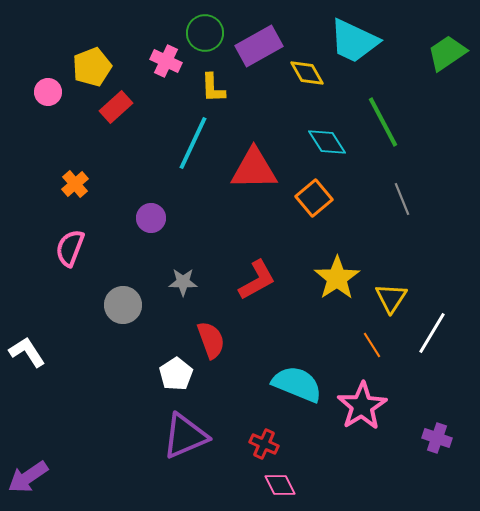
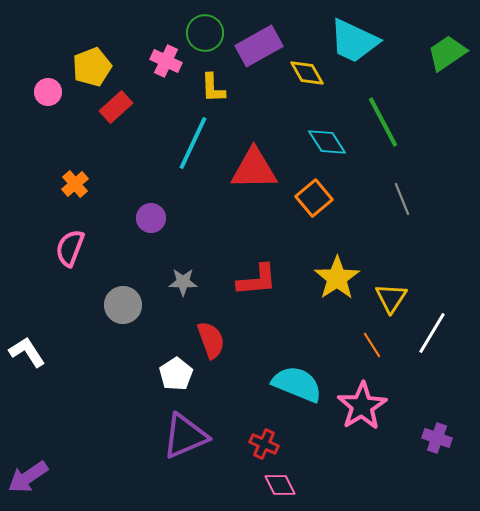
red L-shape: rotated 24 degrees clockwise
